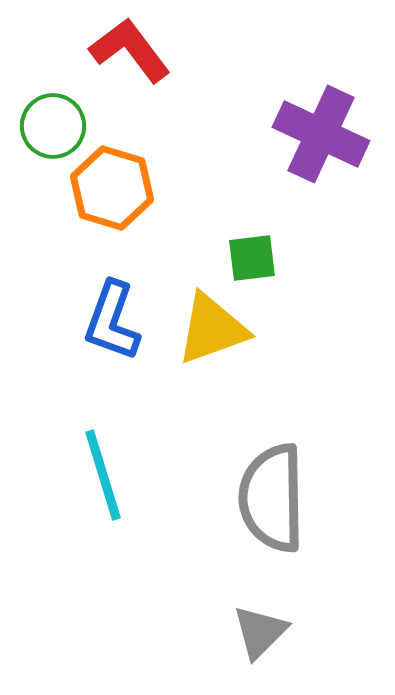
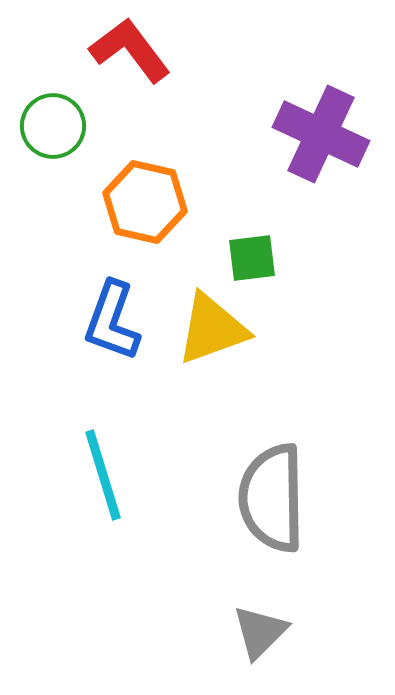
orange hexagon: moved 33 px right, 14 px down; rotated 4 degrees counterclockwise
